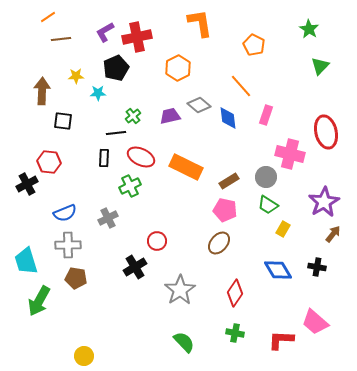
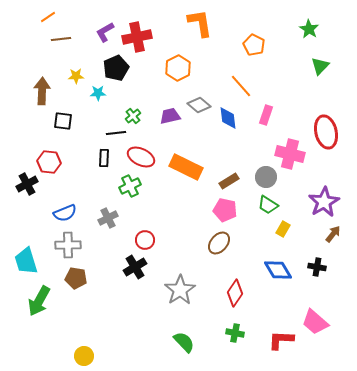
red circle at (157, 241): moved 12 px left, 1 px up
